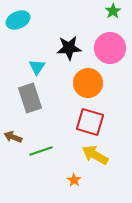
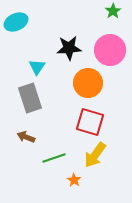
cyan ellipse: moved 2 px left, 2 px down
pink circle: moved 2 px down
brown arrow: moved 13 px right
green line: moved 13 px right, 7 px down
yellow arrow: rotated 84 degrees counterclockwise
